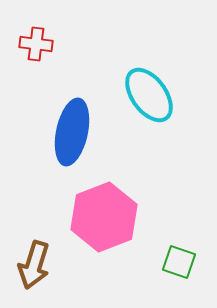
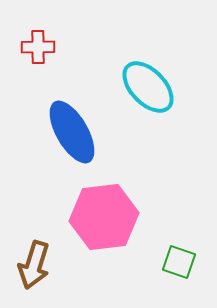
red cross: moved 2 px right, 3 px down; rotated 8 degrees counterclockwise
cyan ellipse: moved 1 px left, 8 px up; rotated 8 degrees counterclockwise
blue ellipse: rotated 42 degrees counterclockwise
pink hexagon: rotated 14 degrees clockwise
